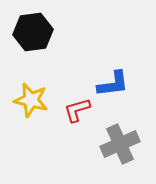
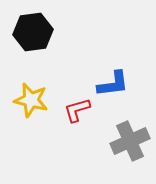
gray cross: moved 10 px right, 3 px up
